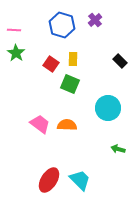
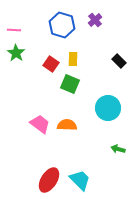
black rectangle: moved 1 px left
